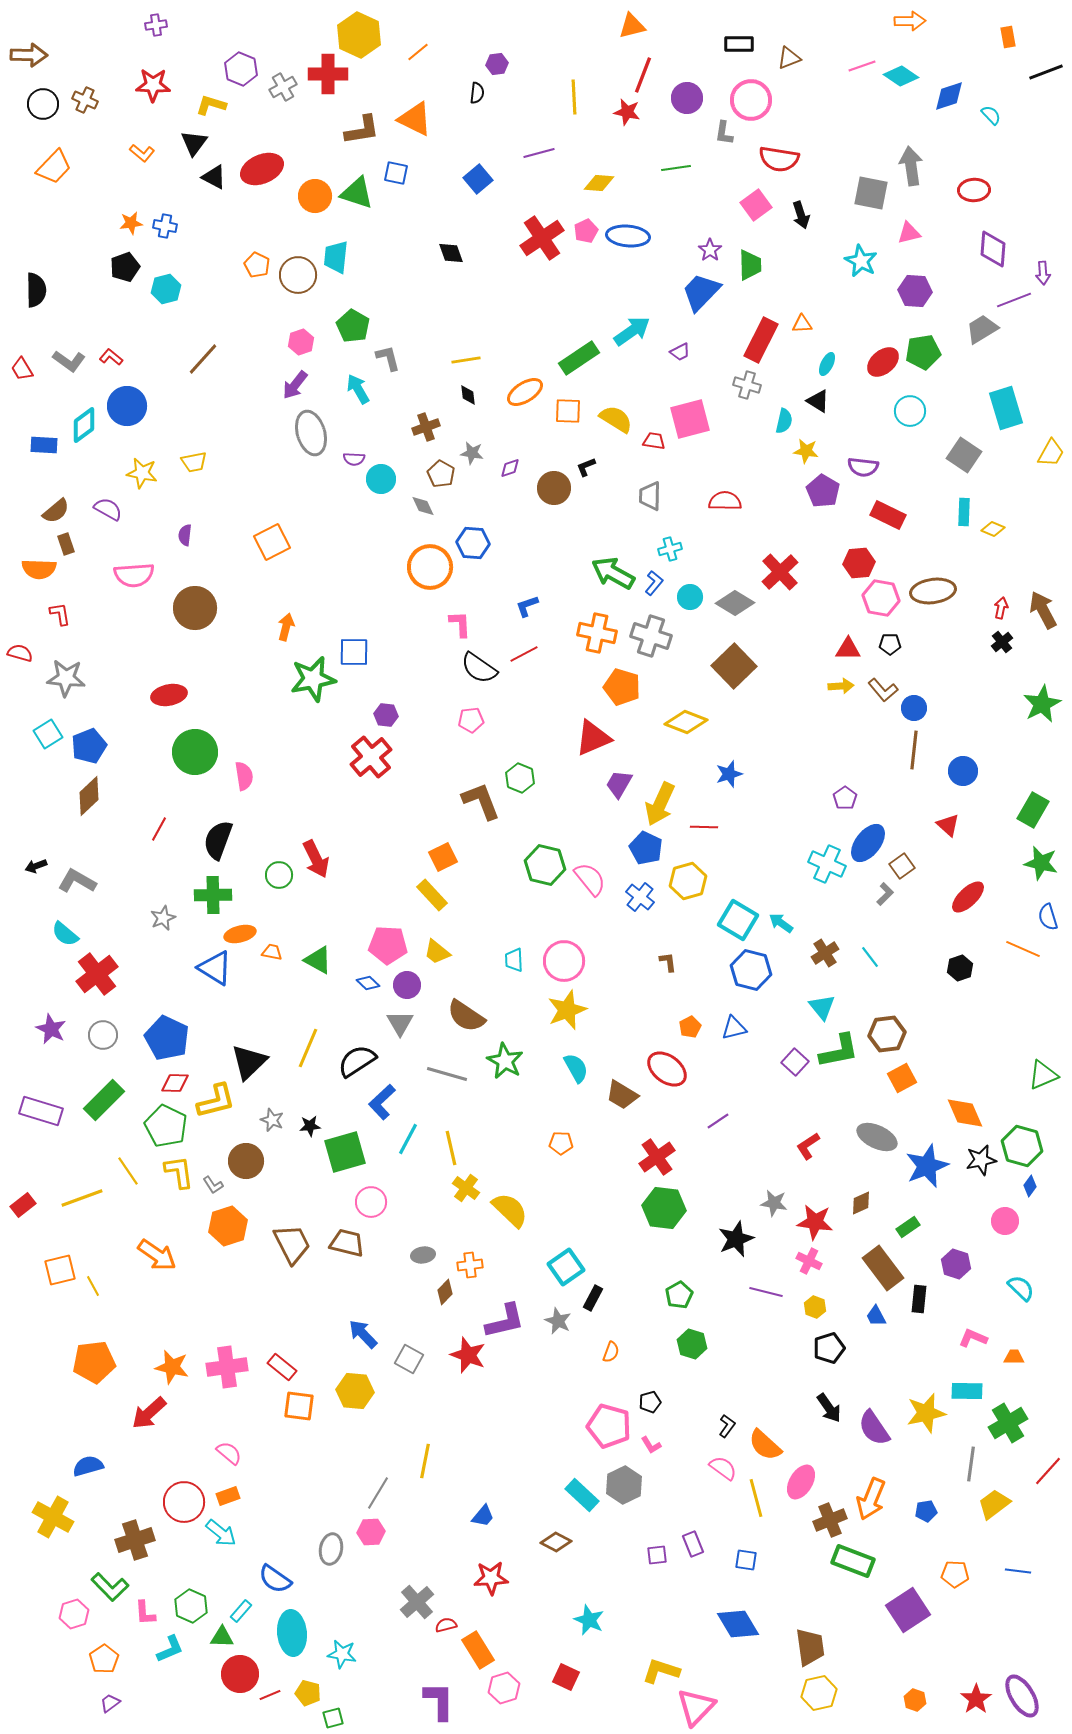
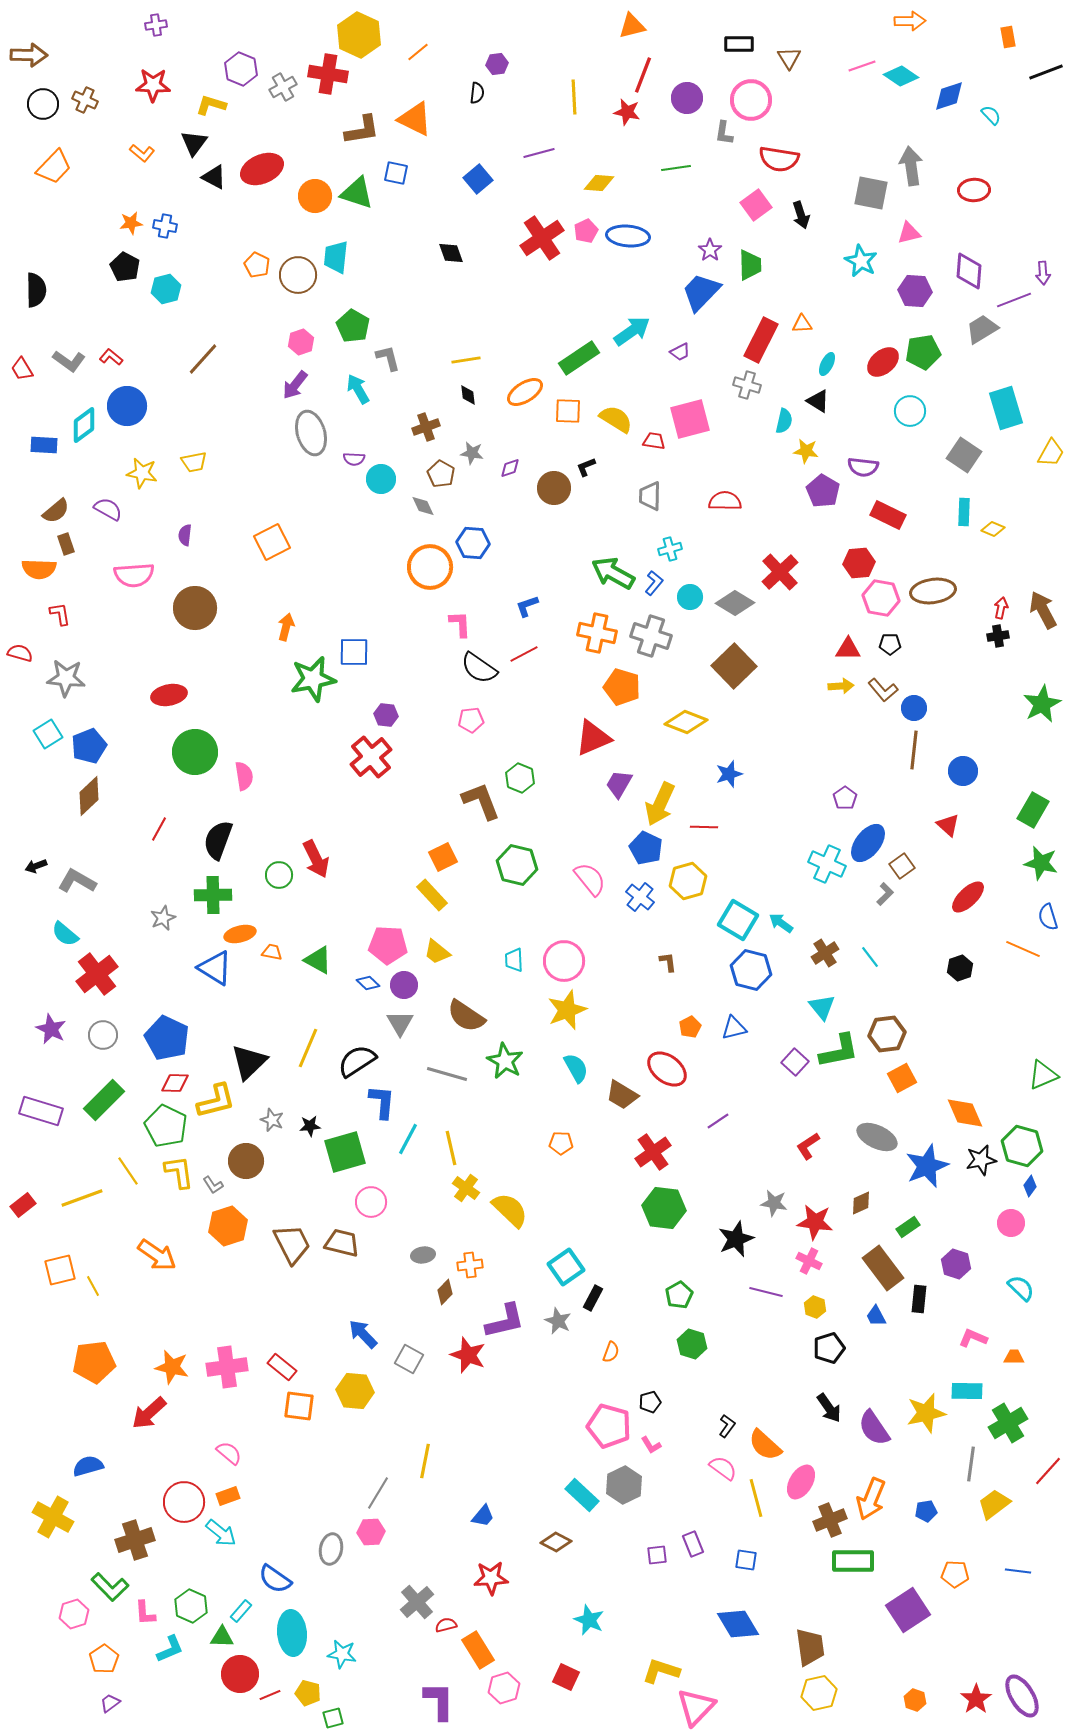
brown triangle at (789, 58): rotated 40 degrees counterclockwise
red cross at (328, 74): rotated 9 degrees clockwise
purple diamond at (993, 249): moved 24 px left, 22 px down
black pentagon at (125, 267): rotated 24 degrees counterclockwise
black cross at (1002, 642): moved 4 px left, 6 px up; rotated 30 degrees clockwise
green hexagon at (545, 865): moved 28 px left
purple circle at (407, 985): moved 3 px left
blue L-shape at (382, 1102): rotated 138 degrees clockwise
red cross at (657, 1157): moved 4 px left, 5 px up
pink circle at (1005, 1221): moved 6 px right, 2 px down
brown trapezoid at (347, 1243): moved 5 px left
green rectangle at (853, 1561): rotated 21 degrees counterclockwise
